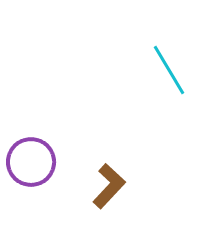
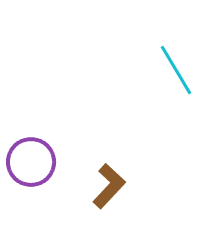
cyan line: moved 7 px right
